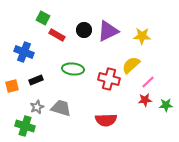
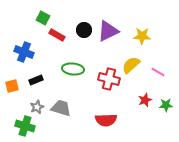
pink line: moved 10 px right, 10 px up; rotated 72 degrees clockwise
red star: rotated 16 degrees counterclockwise
